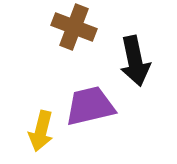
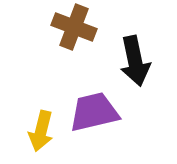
purple trapezoid: moved 4 px right, 6 px down
